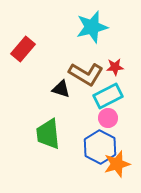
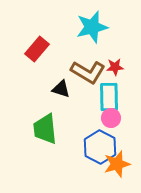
red rectangle: moved 14 px right
brown L-shape: moved 2 px right, 2 px up
cyan rectangle: moved 1 px right, 1 px down; rotated 64 degrees counterclockwise
pink circle: moved 3 px right
green trapezoid: moved 3 px left, 5 px up
